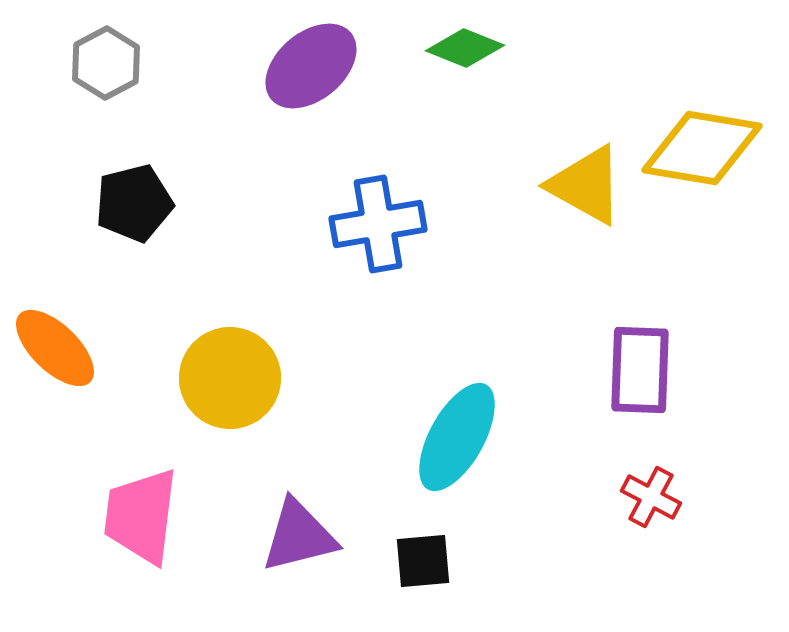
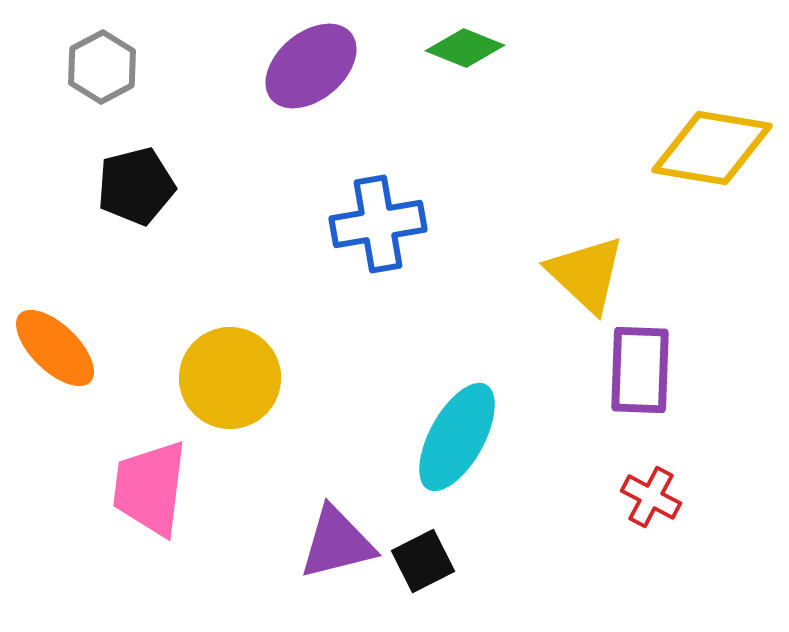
gray hexagon: moved 4 px left, 4 px down
yellow diamond: moved 10 px right
yellow triangle: moved 89 px down; rotated 14 degrees clockwise
black pentagon: moved 2 px right, 17 px up
pink trapezoid: moved 9 px right, 28 px up
purple triangle: moved 38 px right, 7 px down
black square: rotated 22 degrees counterclockwise
